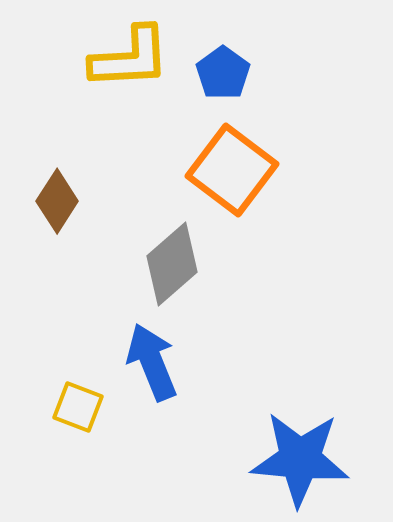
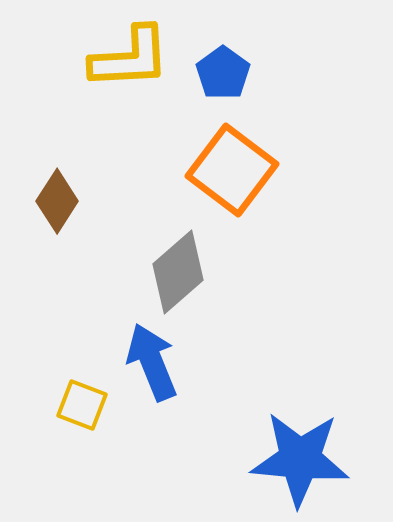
gray diamond: moved 6 px right, 8 px down
yellow square: moved 4 px right, 2 px up
